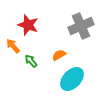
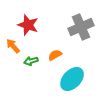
gray cross: moved 1 px down
orange semicircle: moved 4 px left
green arrow: rotated 64 degrees counterclockwise
